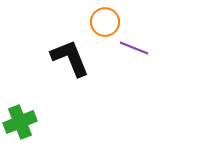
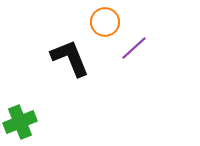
purple line: rotated 64 degrees counterclockwise
